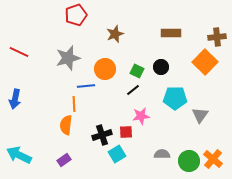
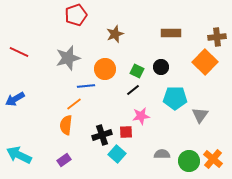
blue arrow: rotated 48 degrees clockwise
orange line: rotated 56 degrees clockwise
cyan square: rotated 18 degrees counterclockwise
